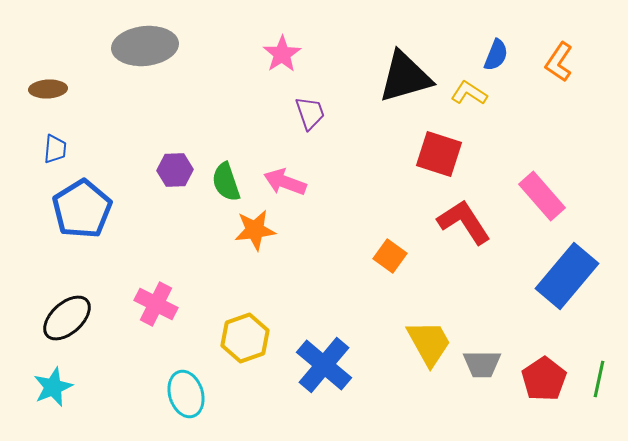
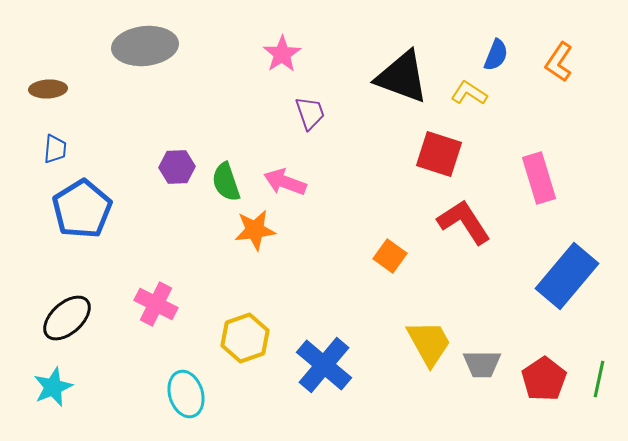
black triangle: moved 3 px left; rotated 36 degrees clockwise
purple hexagon: moved 2 px right, 3 px up
pink rectangle: moved 3 px left, 18 px up; rotated 24 degrees clockwise
